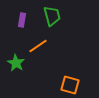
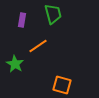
green trapezoid: moved 1 px right, 2 px up
green star: moved 1 px left, 1 px down
orange square: moved 8 px left
